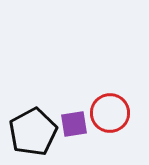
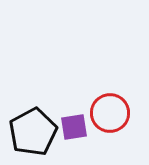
purple square: moved 3 px down
